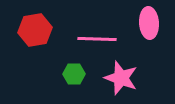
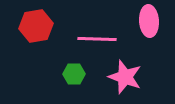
pink ellipse: moved 2 px up
red hexagon: moved 1 px right, 4 px up
pink star: moved 4 px right, 1 px up
